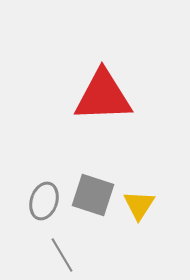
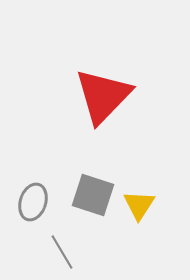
red triangle: rotated 44 degrees counterclockwise
gray ellipse: moved 11 px left, 1 px down
gray line: moved 3 px up
